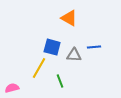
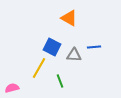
blue square: rotated 12 degrees clockwise
